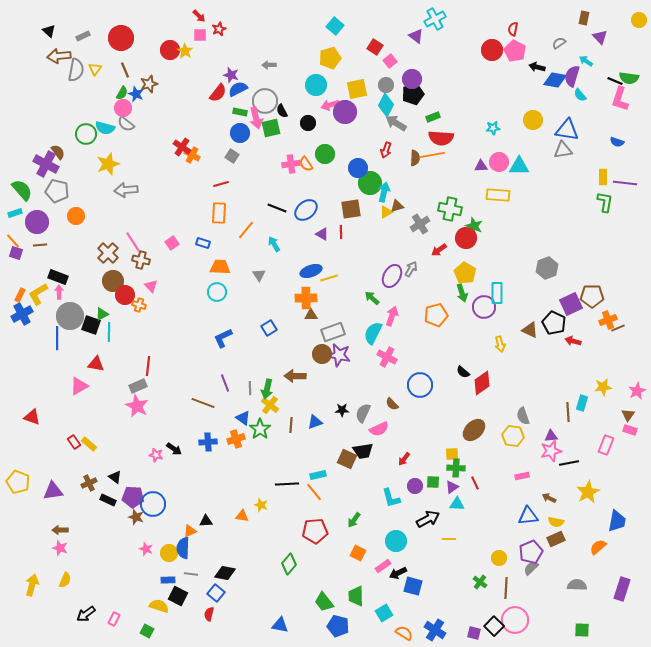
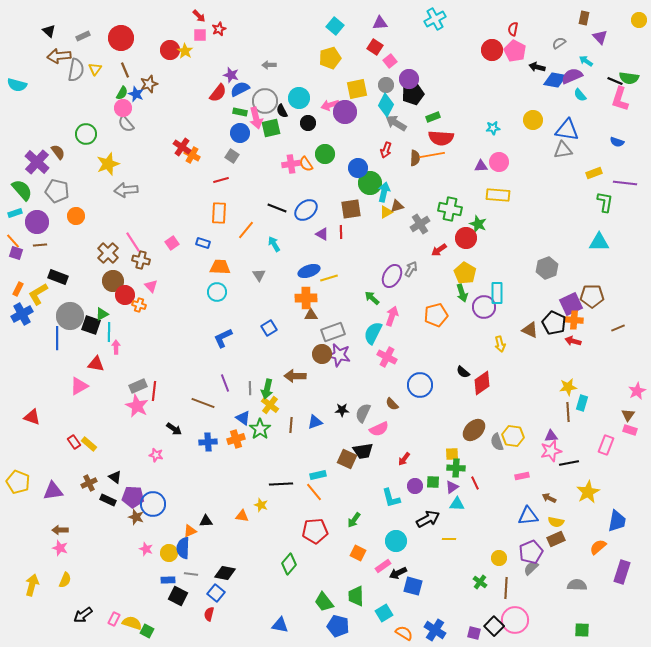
purple triangle at (416, 36): moved 36 px left, 13 px up; rotated 42 degrees counterclockwise
purple semicircle at (572, 76): rotated 50 degrees clockwise
purple circle at (412, 79): moved 3 px left
cyan circle at (316, 85): moved 17 px left, 13 px down
blue semicircle at (238, 89): moved 2 px right
gray semicircle at (126, 124): rotated 12 degrees clockwise
cyan semicircle at (105, 128): moved 88 px left, 43 px up
purple cross at (46, 164): moved 9 px left, 2 px up; rotated 15 degrees clockwise
cyan triangle at (519, 166): moved 80 px right, 76 px down
yellow rectangle at (603, 177): moved 9 px left, 4 px up; rotated 70 degrees clockwise
red line at (221, 184): moved 4 px up
green star at (474, 226): moved 4 px right, 2 px up
blue ellipse at (311, 271): moved 2 px left
pink arrow at (59, 292): moved 57 px right, 55 px down
orange rectangle at (20, 295): moved 2 px left, 6 px up
orange cross at (608, 320): moved 34 px left; rotated 24 degrees clockwise
red line at (148, 366): moved 6 px right, 25 px down
yellow star at (603, 387): moved 35 px left
gray semicircle at (523, 416): moved 26 px left, 26 px down
black arrow at (174, 449): moved 20 px up
black line at (287, 484): moved 6 px left
purple rectangle at (622, 589): moved 17 px up
yellow semicircle at (159, 606): moved 27 px left, 17 px down
black arrow at (86, 614): moved 3 px left, 1 px down
